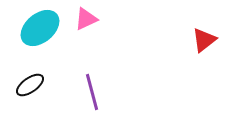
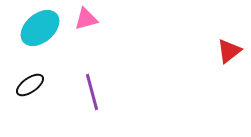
pink triangle: rotated 10 degrees clockwise
red triangle: moved 25 px right, 11 px down
